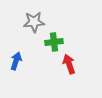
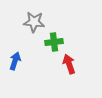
gray star: rotated 10 degrees clockwise
blue arrow: moved 1 px left
